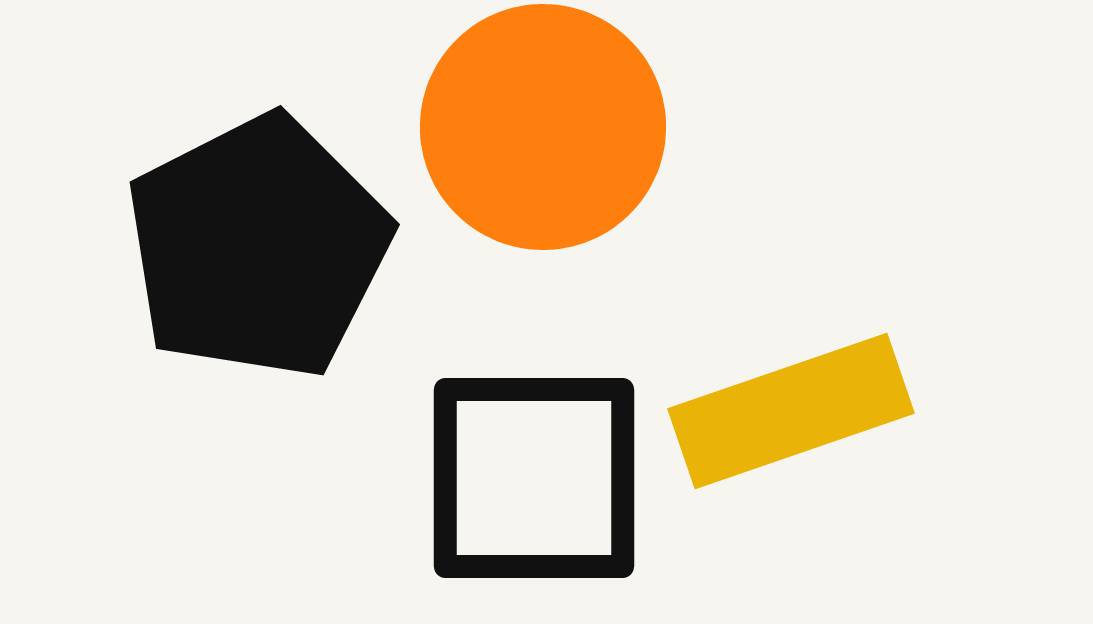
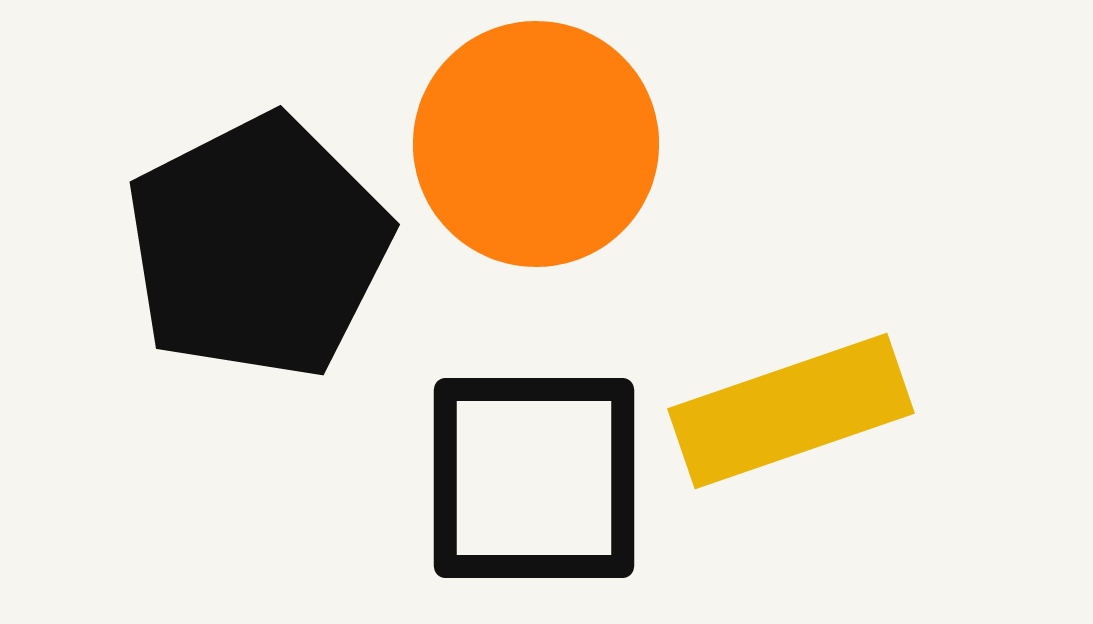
orange circle: moved 7 px left, 17 px down
